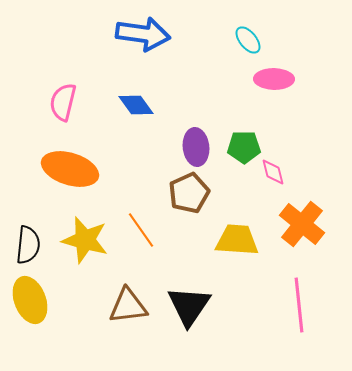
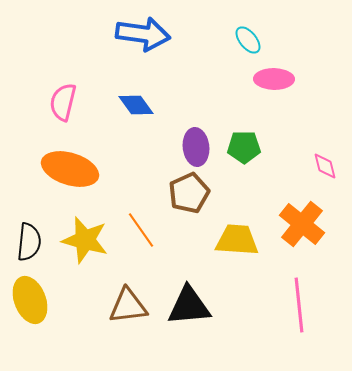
pink diamond: moved 52 px right, 6 px up
black semicircle: moved 1 px right, 3 px up
black triangle: rotated 51 degrees clockwise
